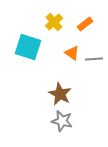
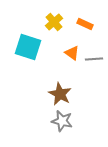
orange rectangle: rotated 63 degrees clockwise
